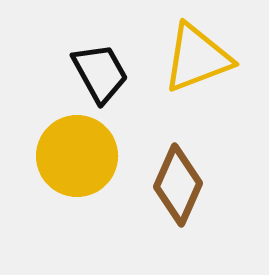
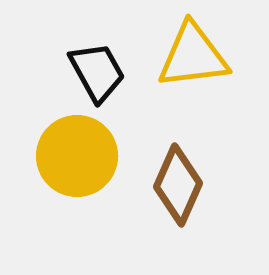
yellow triangle: moved 4 px left, 2 px up; rotated 14 degrees clockwise
black trapezoid: moved 3 px left, 1 px up
